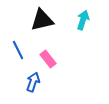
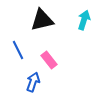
cyan arrow: moved 1 px right
pink rectangle: moved 1 px right, 1 px down
